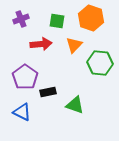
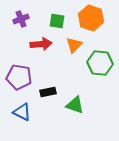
purple pentagon: moved 6 px left; rotated 25 degrees counterclockwise
